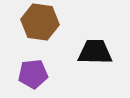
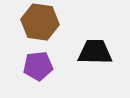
purple pentagon: moved 5 px right, 8 px up
